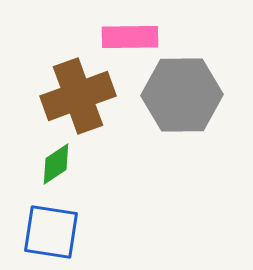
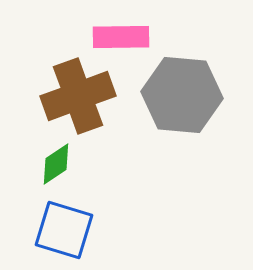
pink rectangle: moved 9 px left
gray hexagon: rotated 6 degrees clockwise
blue square: moved 13 px right, 2 px up; rotated 8 degrees clockwise
